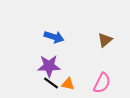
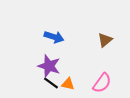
purple star: rotated 20 degrees clockwise
pink semicircle: rotated 10 degrees clockwise
